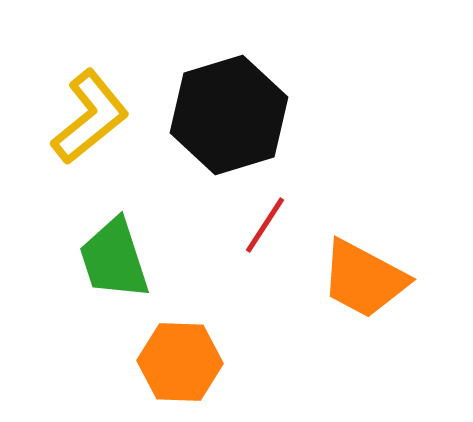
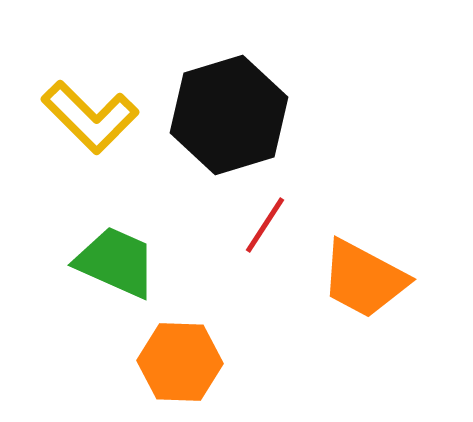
yellow L-shape: rotated 84 degrees clockwise
green trapezoid: moved 2 px right, 3 px down; rotated 132 degrees clockwise
